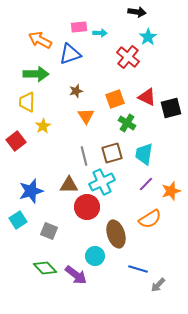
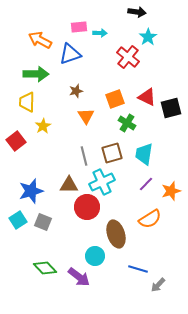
gray square: moved 6 px left, 9 px up
purple arrow: moved 3 px right, 2 px down
